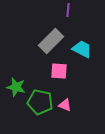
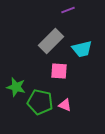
purple line: rotated 64 degrees clockwise
cyan trapezoid: rotated 140 degrees clockwise
